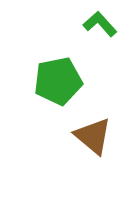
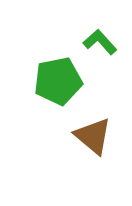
green L-shape: moved 18 px down
